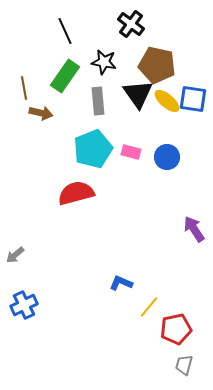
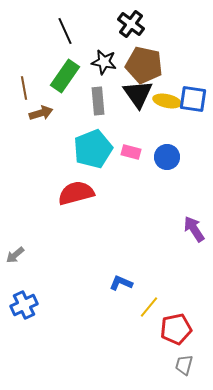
brown pentagon: moved 13 px left
yellow ellipse: rotated 28 degrees counterclockwise
brown arrow: rotated 30 degrees counterclockwise
